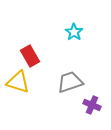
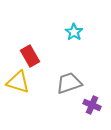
gray trapezoid: moved 1 px left, 1 px down
